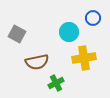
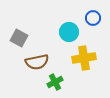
gray square: moved 2 px right, 4 px down
green cross: moved 1 px left, 1 px up
